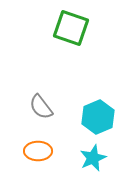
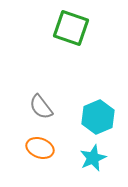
orange ellipse: moved 2 px right, 3 px up; rotated 20 degrees clockwise
